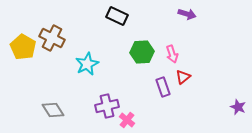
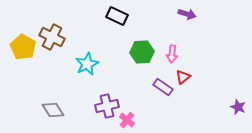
brown cross: moved 1 px up
pink arrow: rotated 24 degrees clockwise
purple rectangle: rotated 36 degrees counterclockwise
